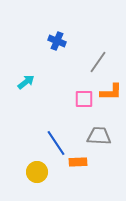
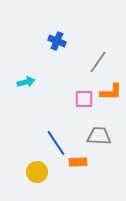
cyan arrow: rotated 24 degrees clockwise
